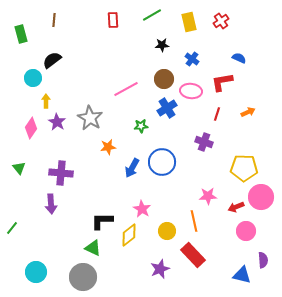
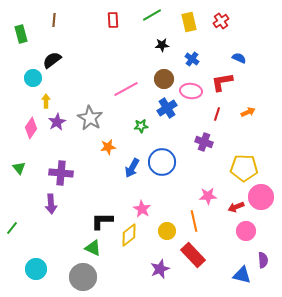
purple star at (57, 122): rotated 12 degrees clockwise
cyan circle at (36, 272): moved 3 px up
